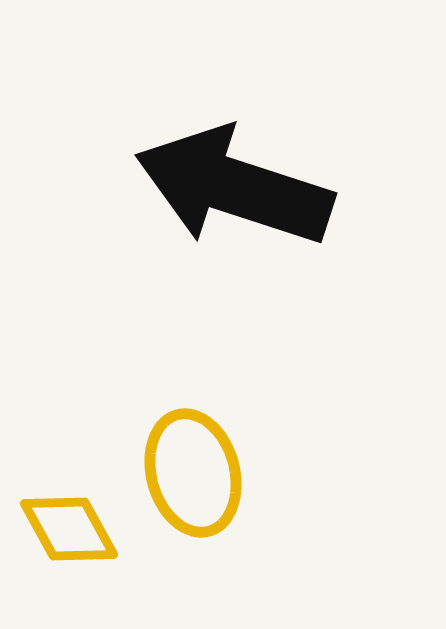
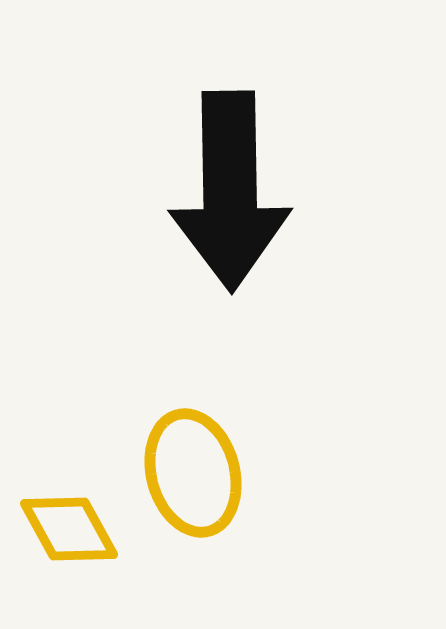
black arrow: moved 4 px left, 4 px down; rotated 109 degrees counterclockwise
